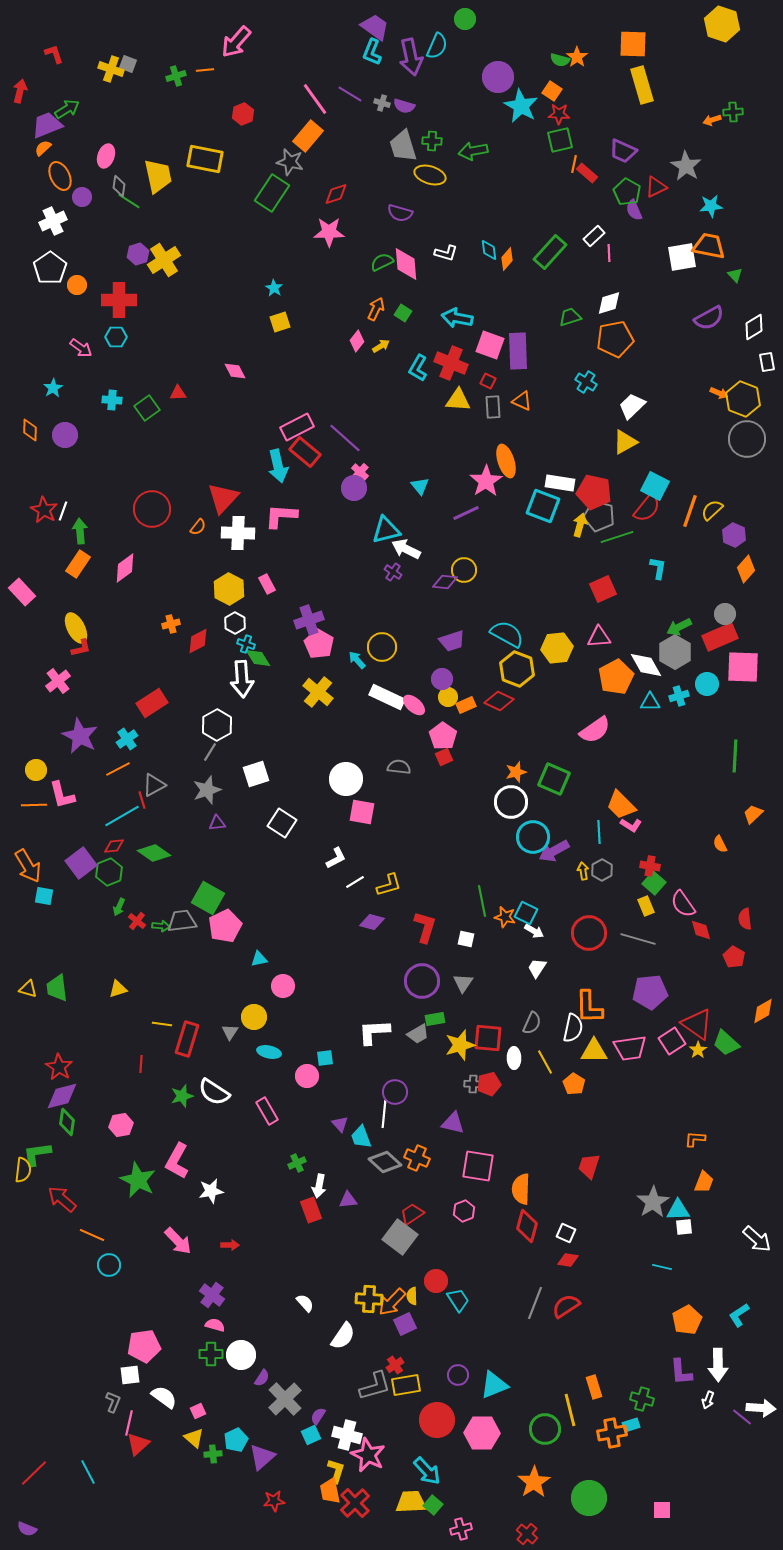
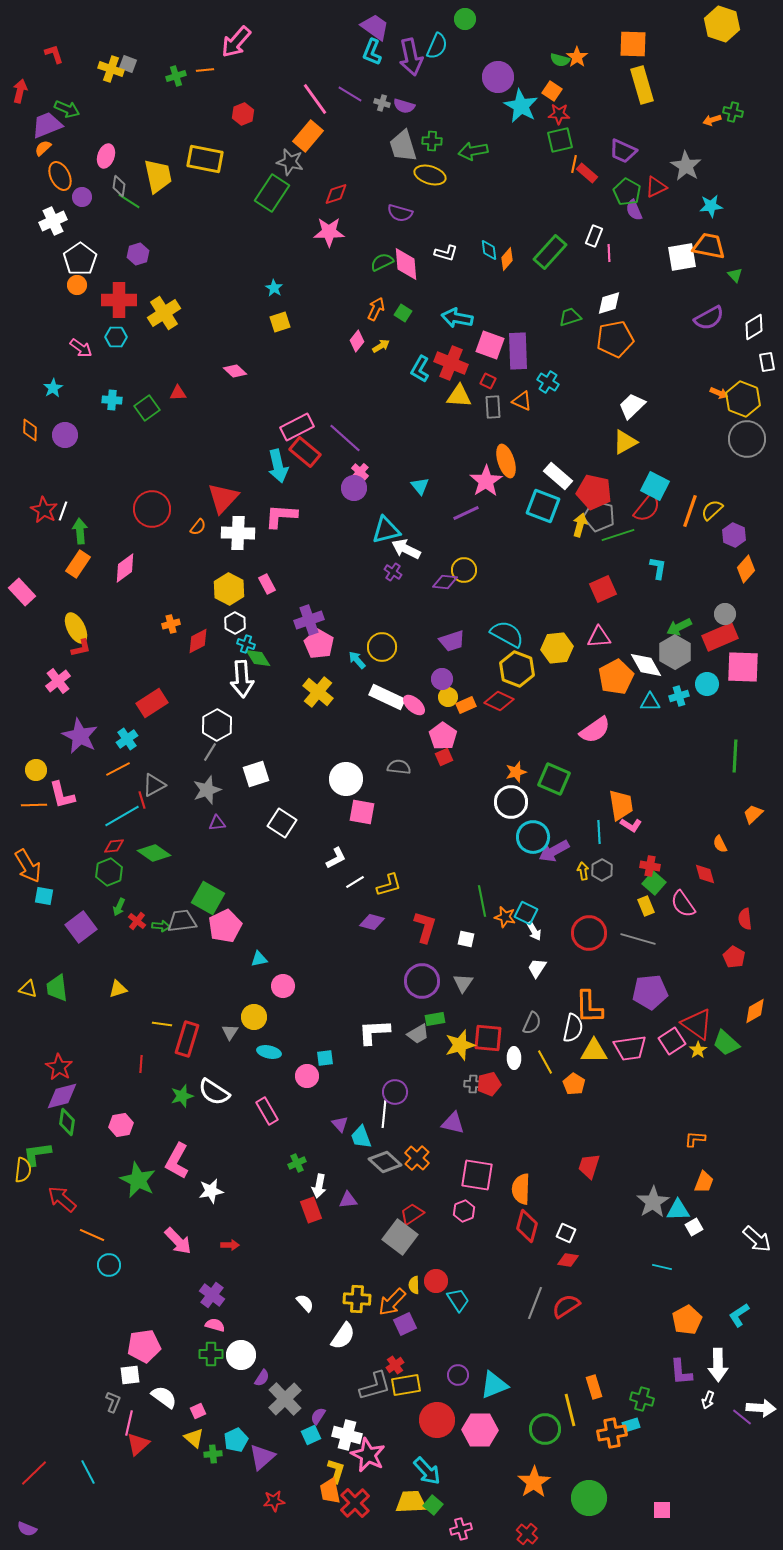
green arrow at (67, 109): rotated 55 degrees clockwise
green cross at (733, 112): rotated 18 degrees clockwise
white rectangle at (594, 236): rotated 25 degrees counterclockwise
yellow cross at (164, 260): moved 53 px down
white pentagon at (50, 268): moved 30 px right, 9 px up
cyan L-shape at (418, 368): moved 2 px right, 1 px down
pink diamond at (235, 371): rotated 20 degrees counterclockwise
cyan cross at (586, 382): moved 38 px left
yellow triangle at (458, 400): moved 1 px right, 4 px up
white rectangle at (560, 483): moved 2 px left, 7 px up; rotated 32 degrees clockwise
green line at (617, 537): moved 1 px right, 2 px up
orange trapezoid at (621, 805): rotated 144 degrees counterclockwise
purple square at (81, 863): moved 64 px down
red diamond at (701, 930): moved 4 px right, 56 px up
white arrow at (534, 931): rotated 30 degrees clockwise
orange diamond at (763, 1011): moved 8 px left
orange cross at (417, 1158): rotated 20 degrees clockwise
pink square at (478, 1166): moved 1 px left, 9 px down
white square at (684, 1227): moved 10 px right; rotated 24 degrees counterclockwise
yellow semicircle at (412, 1296): moved 2 px right, 11 px up
yellow cross at (369, 1299): moved 12 px left
pink hexagon at (482, 1433): moved 2 px left, 3 px up
